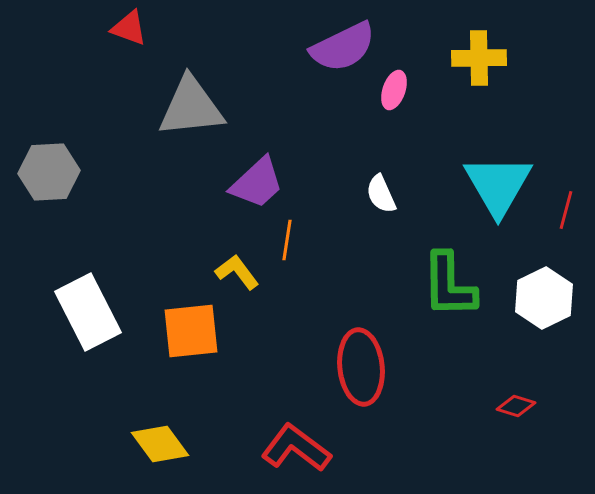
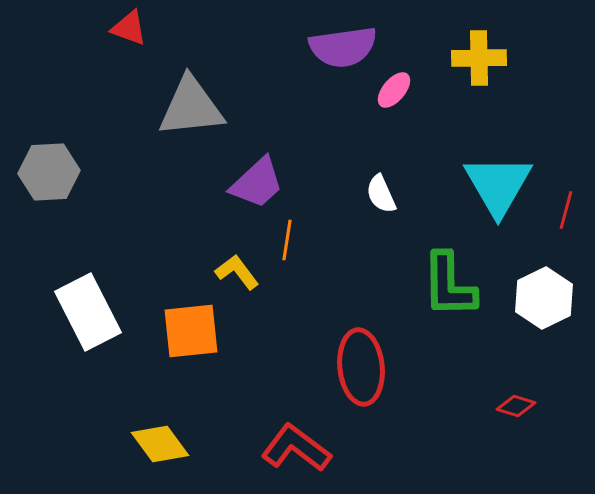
purple semicircle: rotated 18 degrees clockwise
pink ellipse: rotated 21 degrees clockwise
